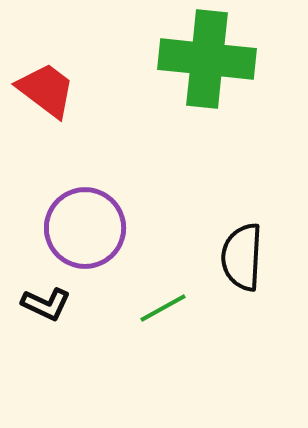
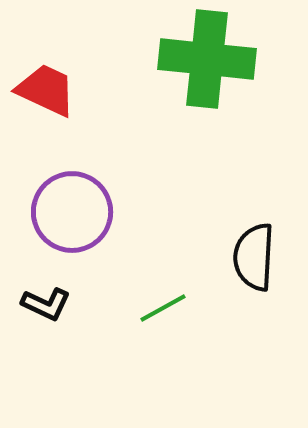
red trapezoid: rotated 12 degrees counterclockwise
purple circle: moved 13 px left, 16 px up
black semicircle: moved 12 px right
